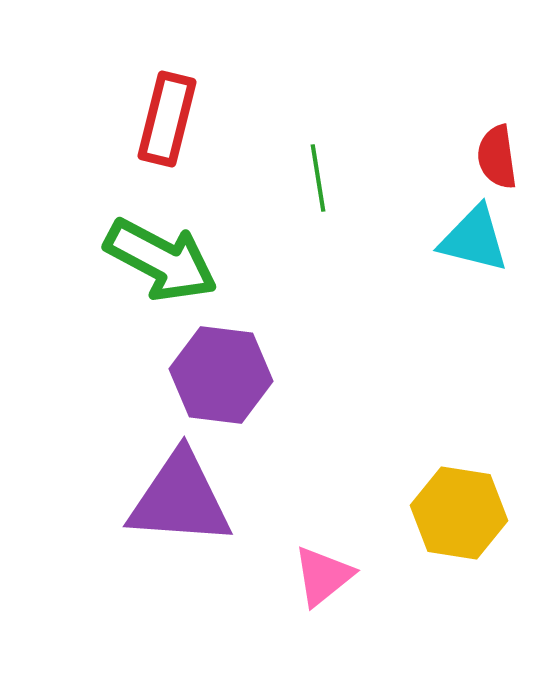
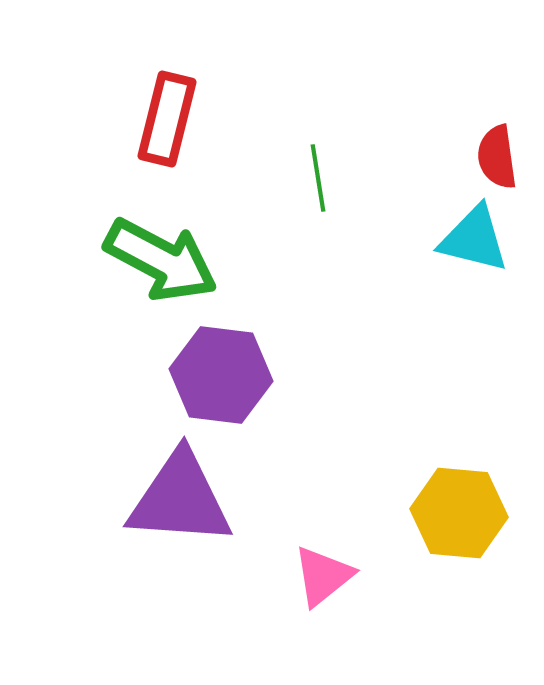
yellow hexagon: rotated 4 degrees counterclockwise
